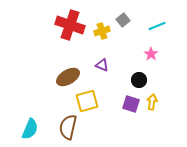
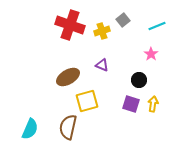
yellow arrow: moved 1 px right, 2 px down
